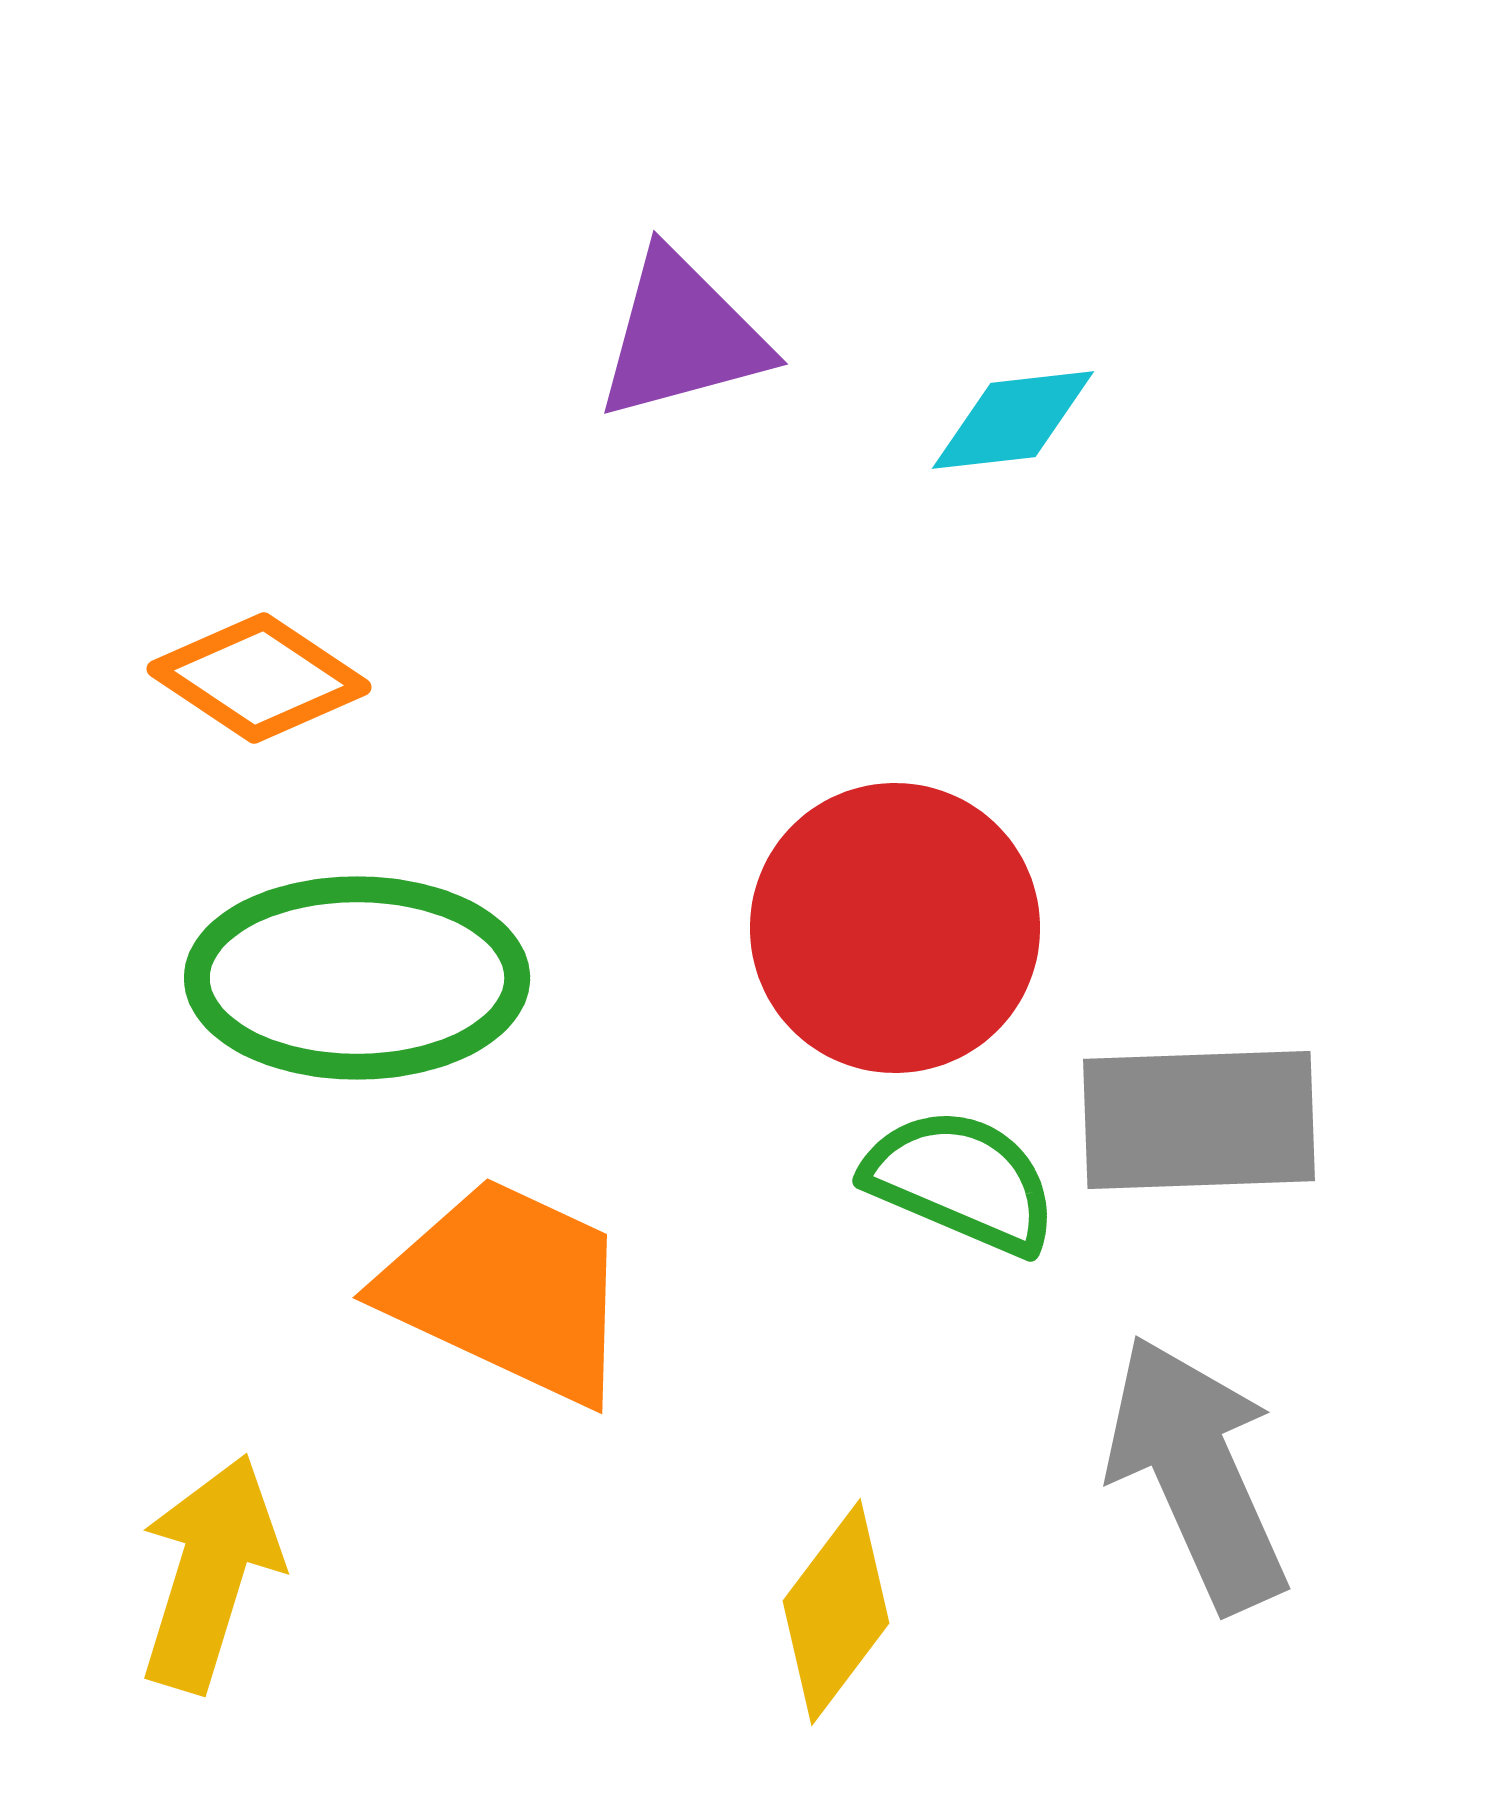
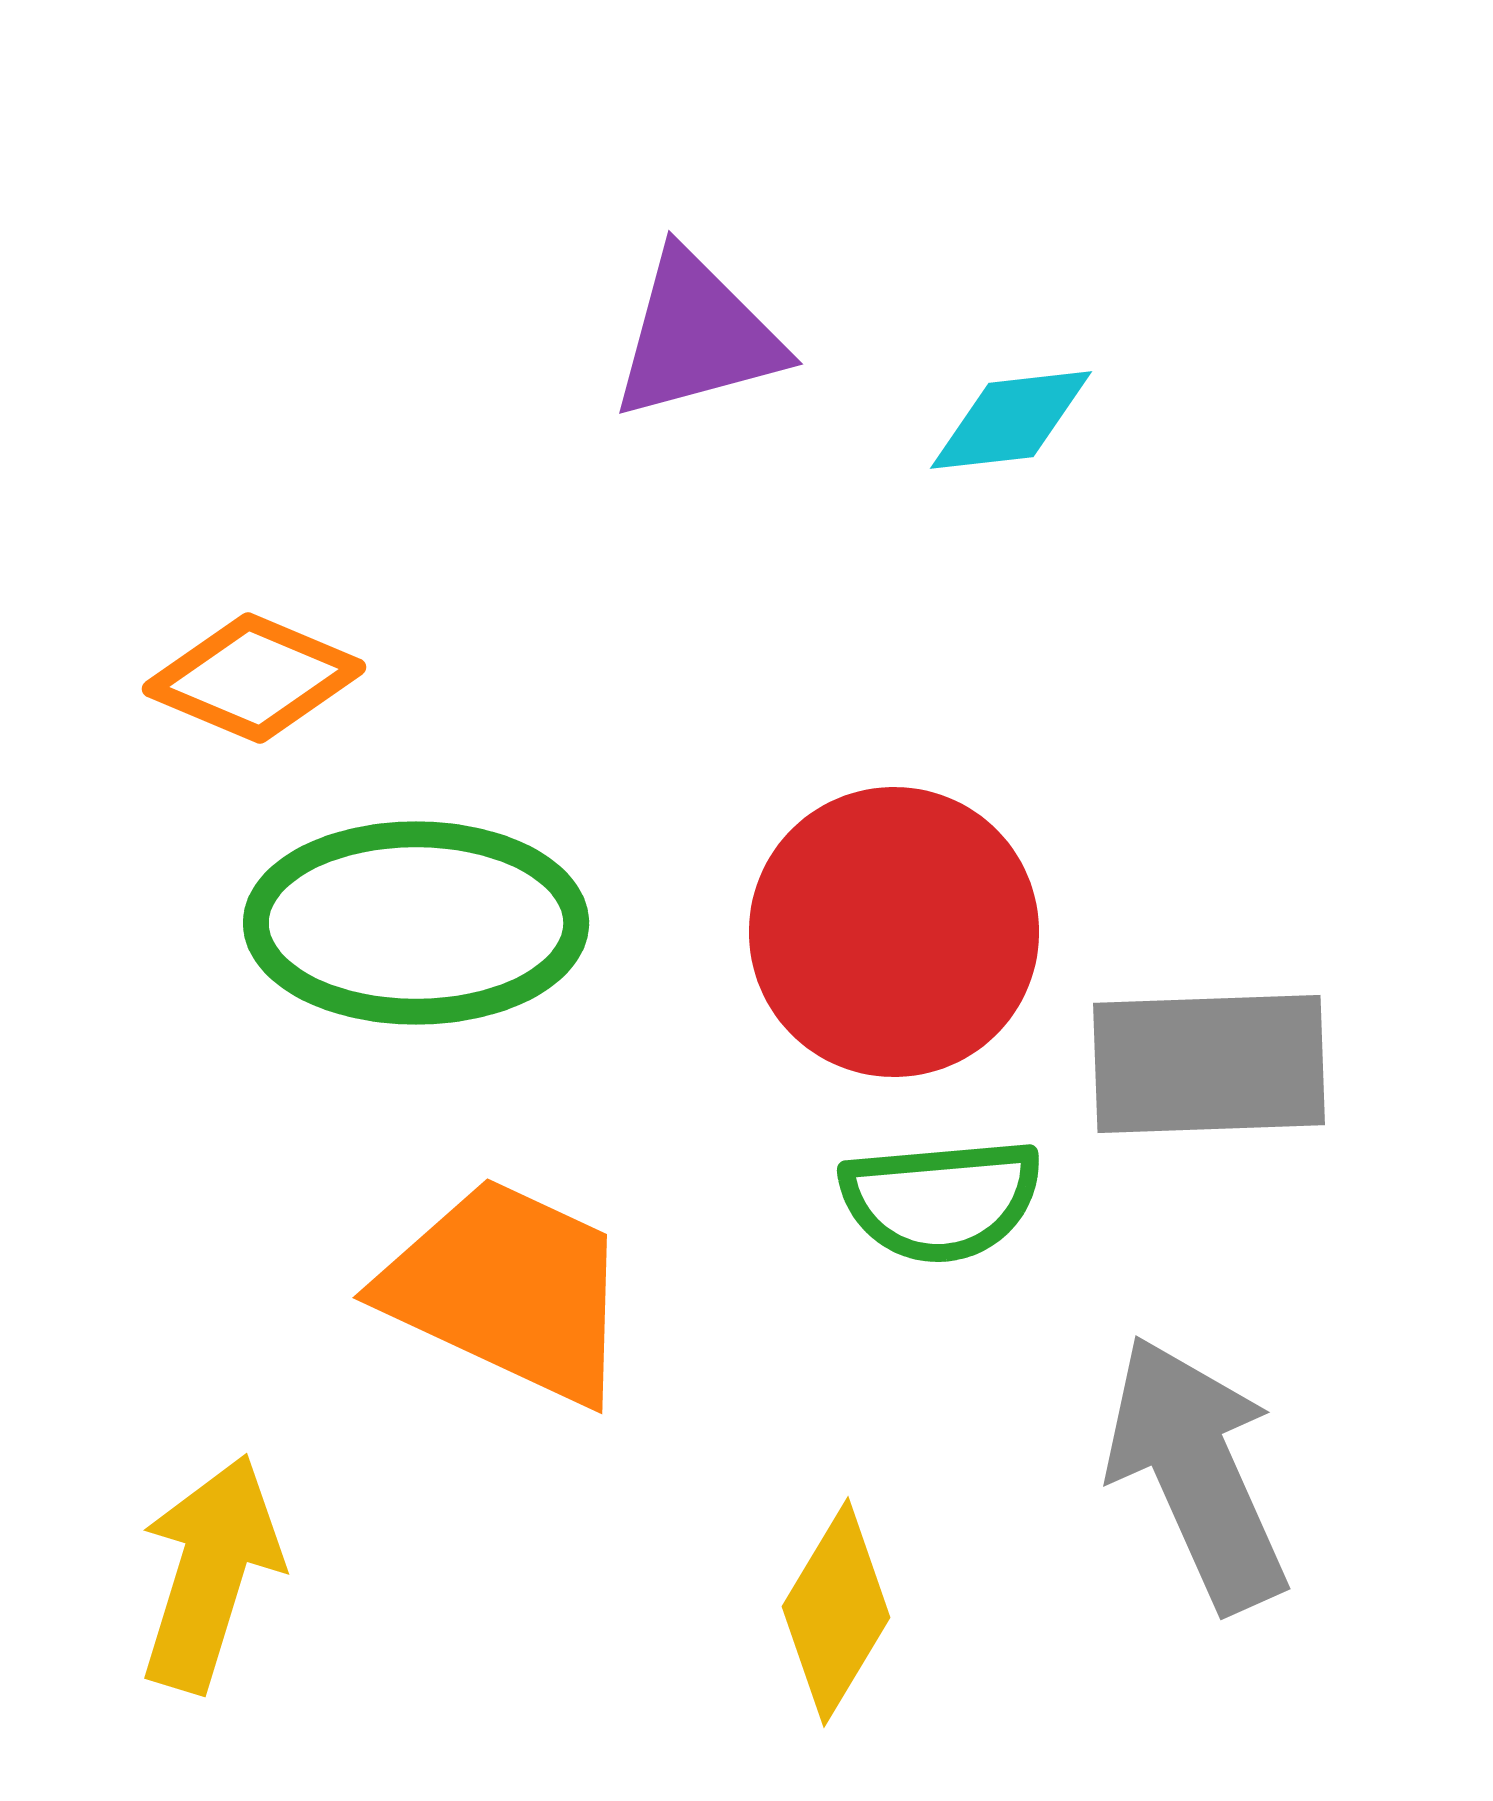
purple triangle: moved 15 px right
cyan diamond: moved 2 px left
orange diamond: moved 5 px left; rotated 11 degrees counterclockwise
red circle: moved 1 px left, 4 px down
green ellipse: moved 59 px right, 55 px up
gray rectangle: moved 10 px right, 56 px up
green semicircle: moved 20 px left, 19 px down; rotated 152 degrees clockwise
yellow diamond: rotated 6 degrees counterclockwise
